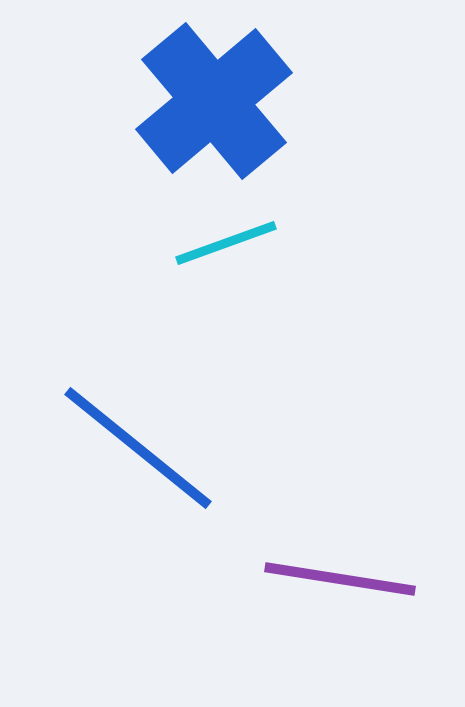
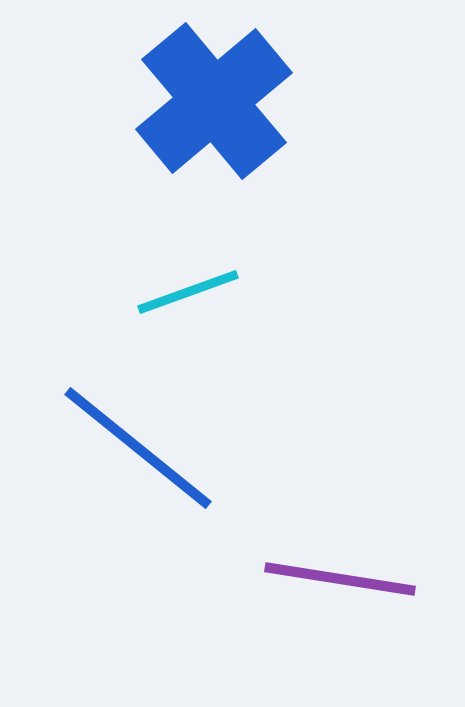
cyan line: moved 38 px left, 49 px down
